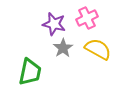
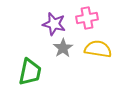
pink cross: rotated 15 degrees clockwise
yellow semicircle: rotated 20 degrees counterclockwise
